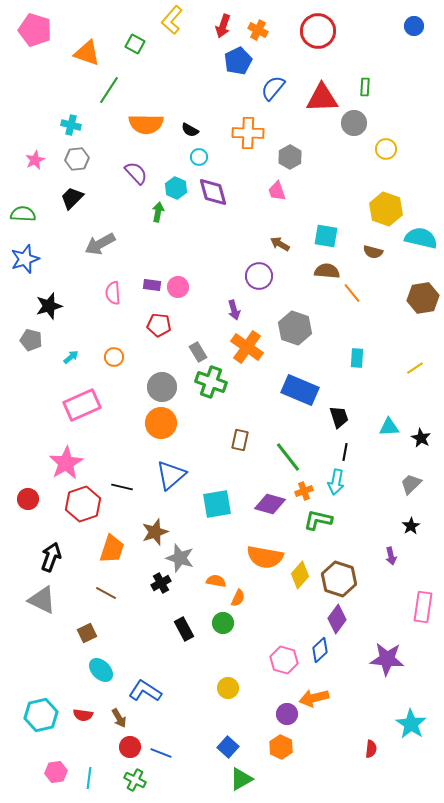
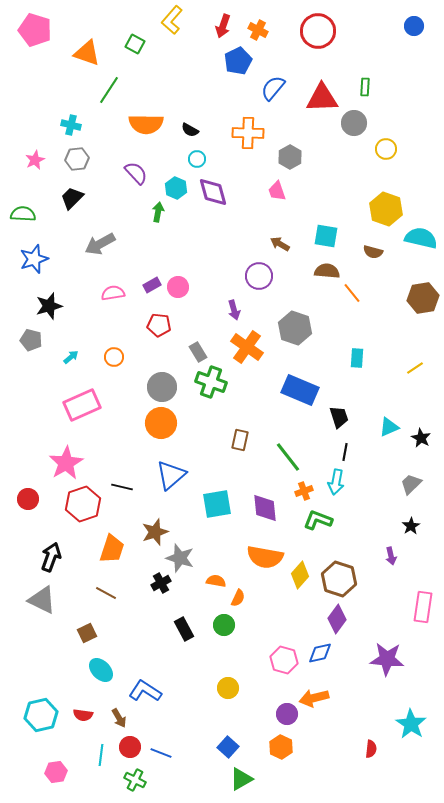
cyan circle at (199, 157): moved 2 px left, 2 px down
blue star at (25, 259): moved 9 px right
purple rectangle at (152, 285): rotated 36 degrees counterclockwise
pink semicircle at (113, 293): rotated 85 degrees clockwise
cyan triangle at (389, 427): rotated 20 degrees counterclockwise
purple diamond at (270, 504): moved 5 px left, 4 px down; rotated 68 degrees clockwise
green L-shape at (318, 520): rotated 8 degrees clockwise
green circle at (223, 623): moved 1 px right, 2 px down
blue diamond at (320, 650): moved 3 px down; rotated 30 degrees clockwise
cyan line at (89, 778): moved 12 px right, 23 px up
